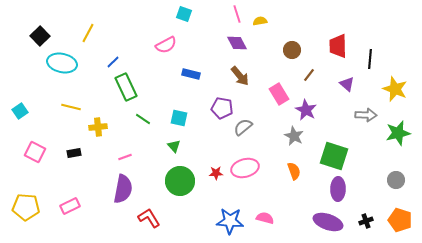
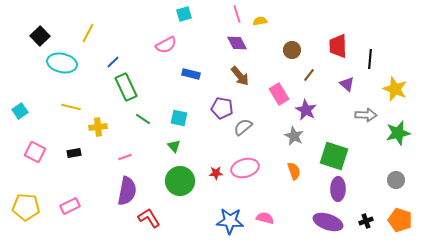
cyan square at (184, 14): rotated 35 degrees counterclockwise
purple semicircle at (123, 189): moved 4 px right, 2 px down
